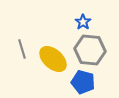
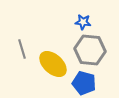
blue star: rotated 28 degrees counterclockwise
yellow ellipse: moved 5 px down
blue pentagon: moved 1 px right, 1 px down
